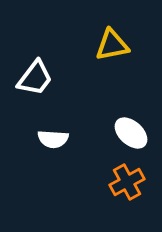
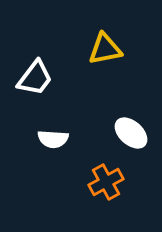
yellow triangle: moved 7 px left, 4 px down
orange cross: moved 21 px left
